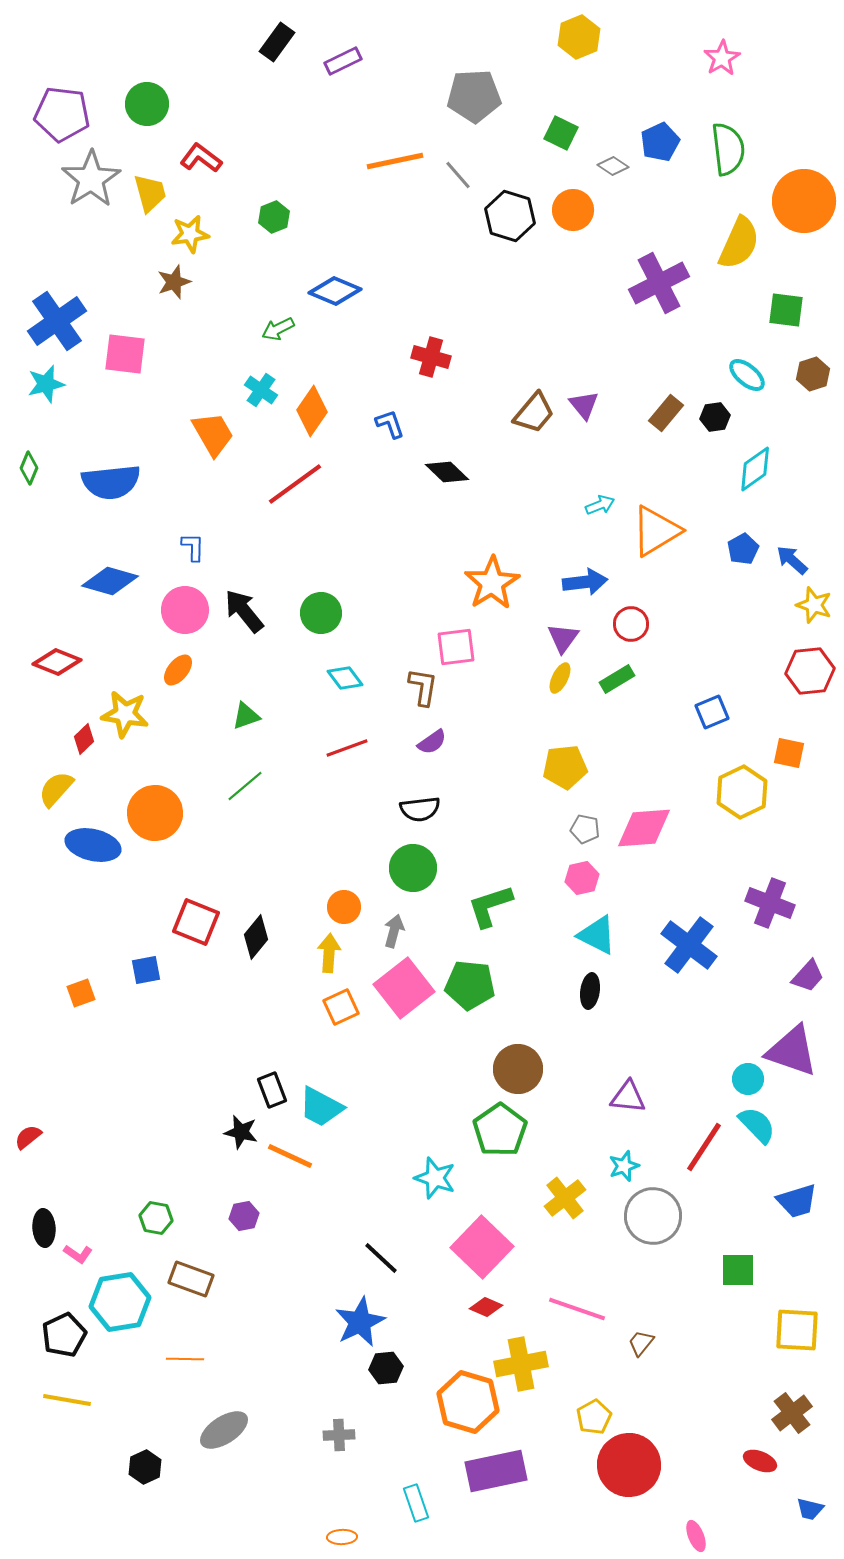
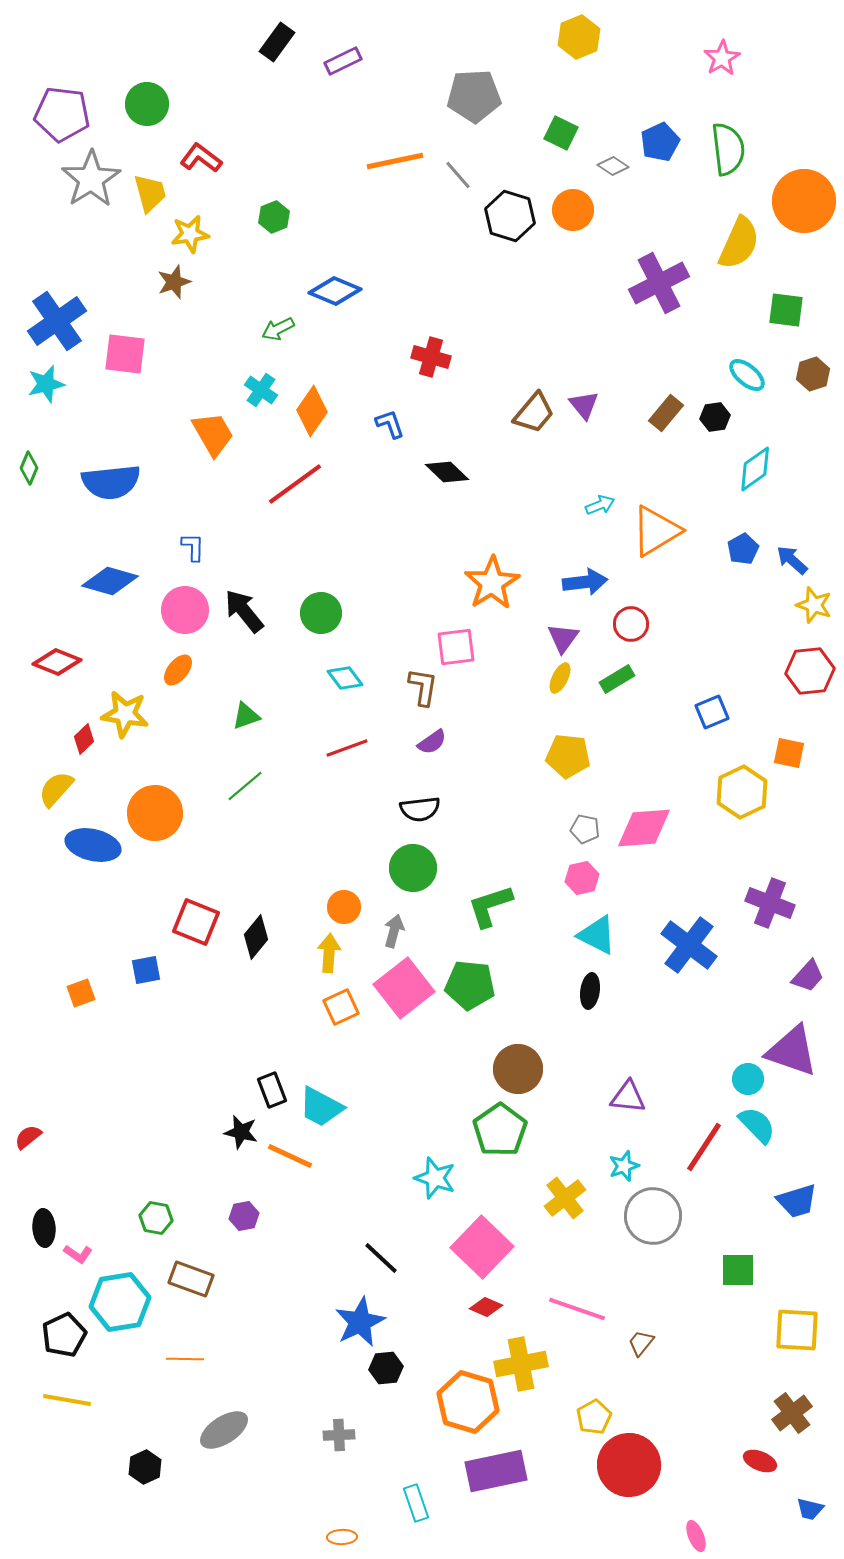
yellow pentagon at (565, 767): moved 3 px right, 11 px up; rotated 12 degrees clockwise
